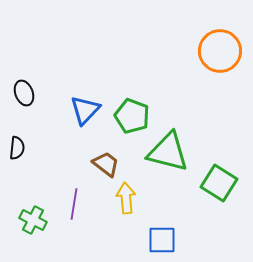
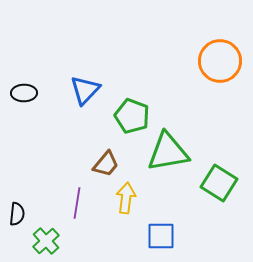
orange circle: moved 10 px down
black ellipse: rotated 70 degrees counterclockwise
blue triangle: moved 20 px up
black semicircle: moved 66 px down
green triangle: rotated 24 degrees counterclockwise
brown trapezoid: rotated 92 degrees clockwise
yellow arrow: rotated 12 degrees clockwise
purple line: moved 3 px right, 1 px up
green cross: moved 13 px right, 21 px down; rotated 20 degrees clockwise
blue square: moved 1 px left, 4 px up
